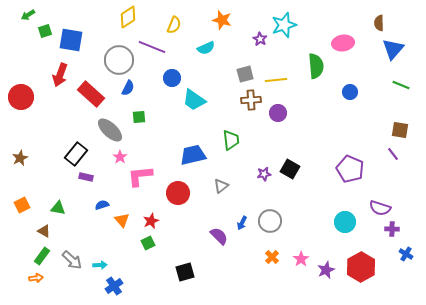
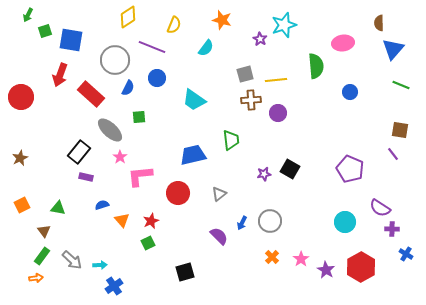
green arrow at (28, 15): rotated 32 degrees counterclockwise
cyan semicircle at (206, 48): rotated 30 degrees counterclockwise
gray circle at (119, 60): moved 4 px left
blue circle at (172, 78): moved 15 px left
black rectangle at (76, 154): moved 3 px right, 2 px up
gray triangle at (221, 186): moved 2 px left, 8 px down
purple semicircle at (380, 208): rotated 15 degrees clockwise
brown triangle at (44, 231): rotated 24 degrees clockwise
purple star at (326, 270): rotated 18 degrees counterclockwise
